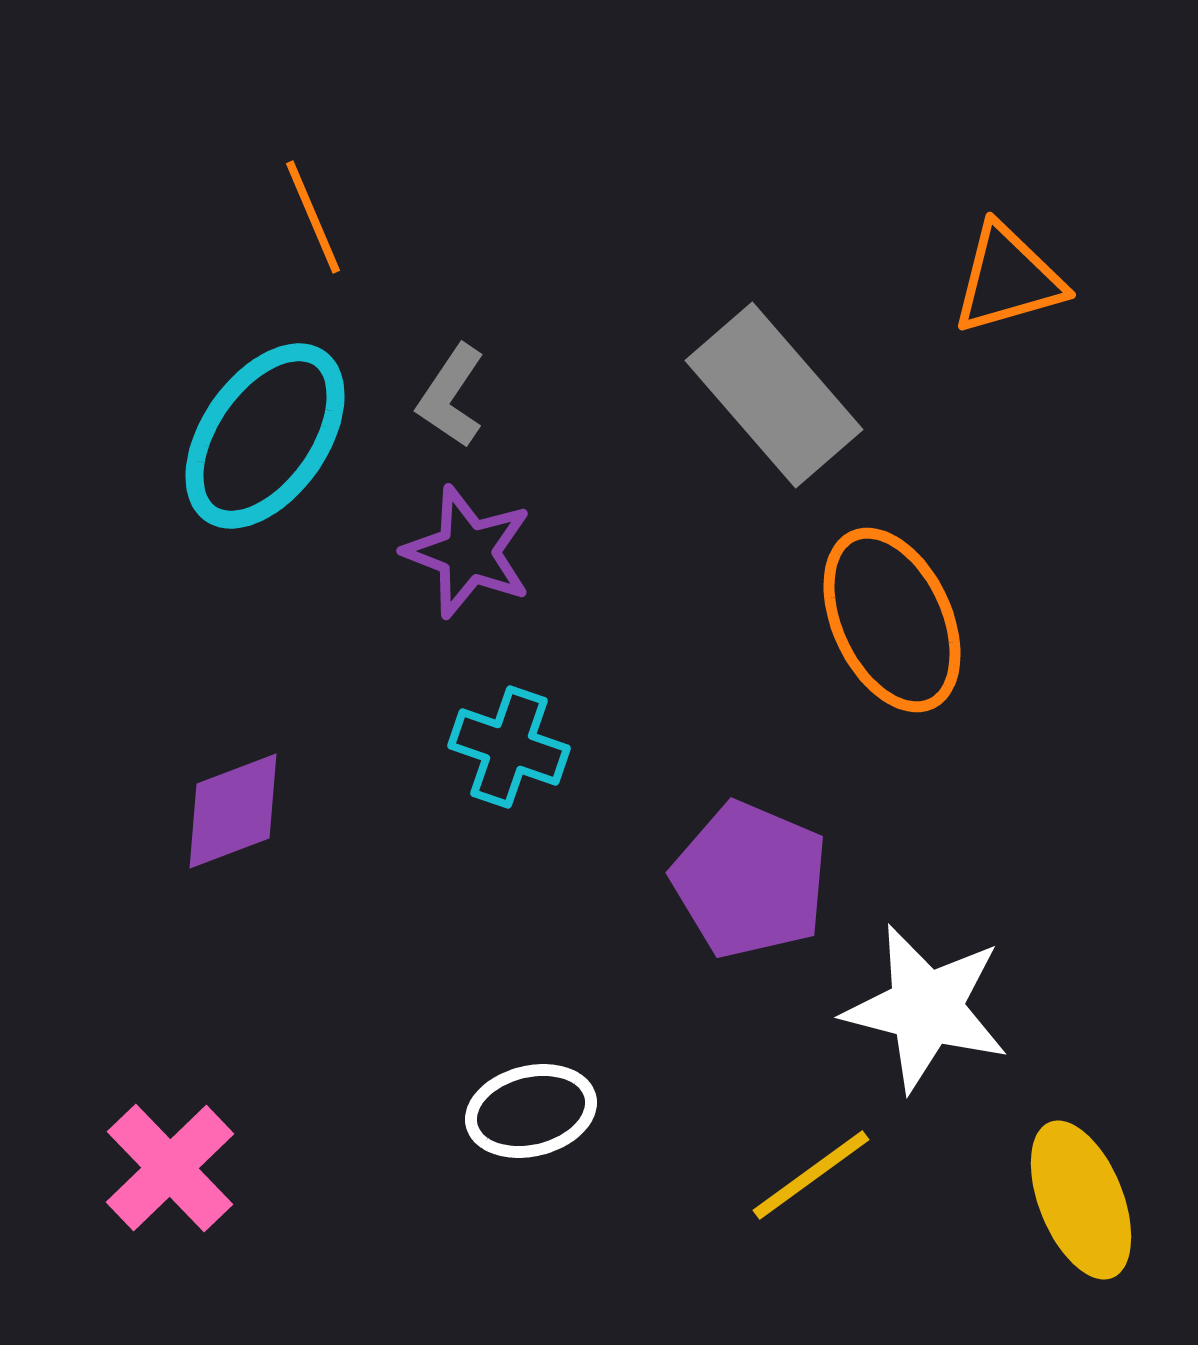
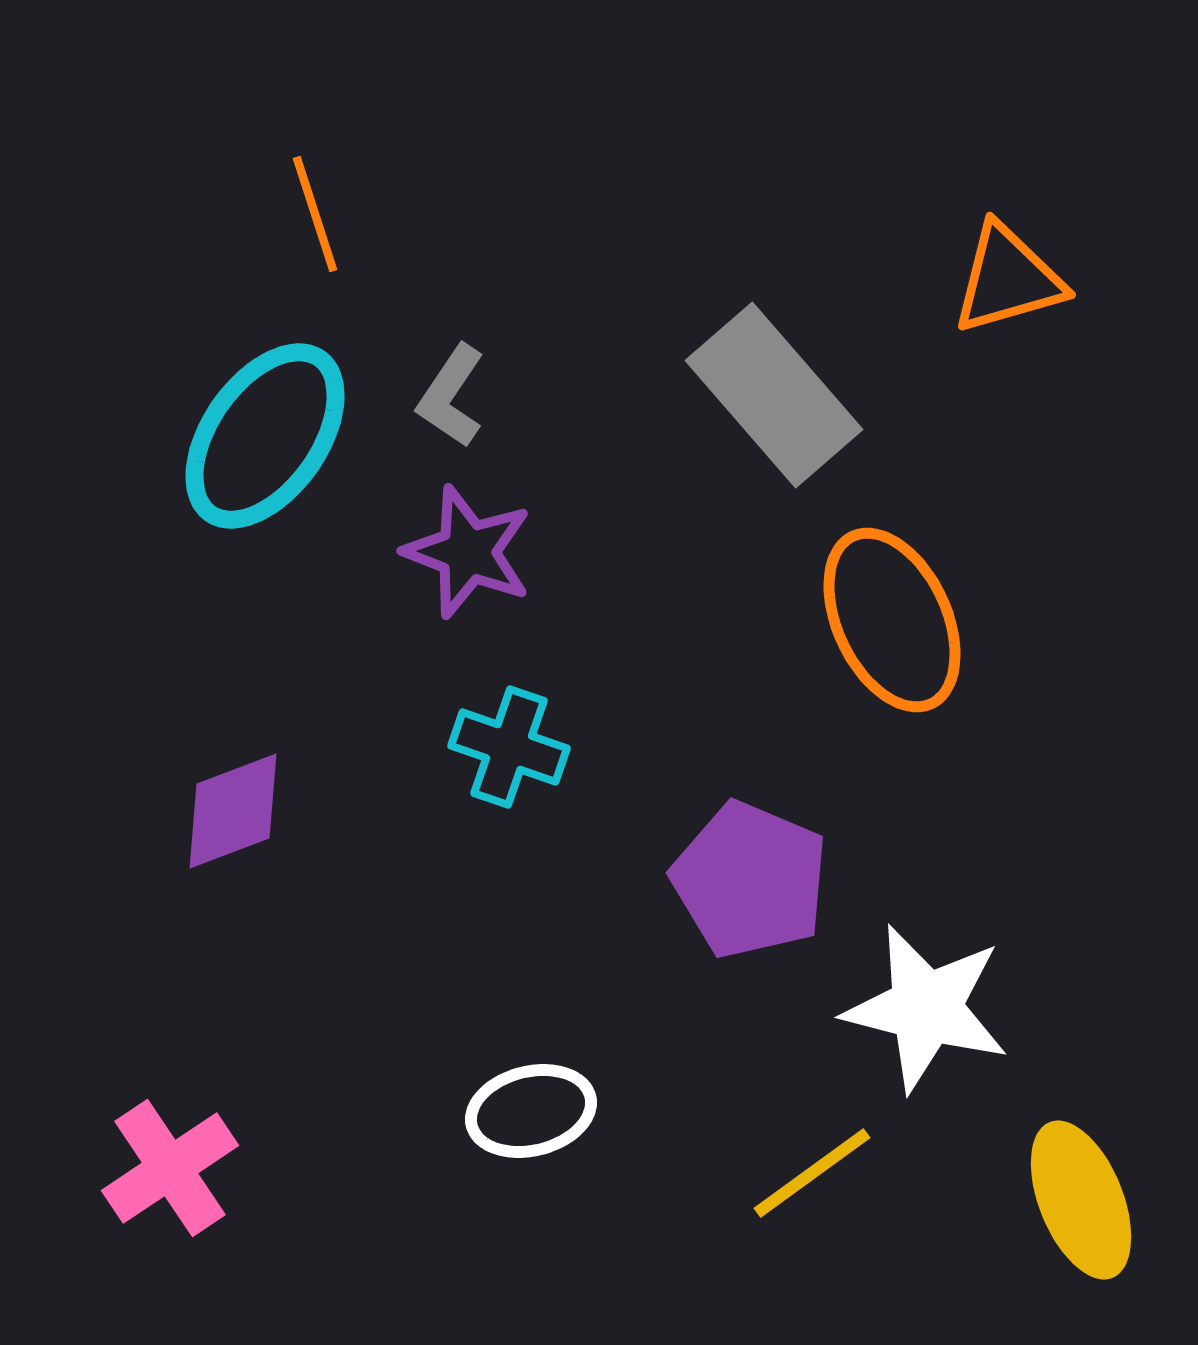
orange line: moved 2 px right, 3 px up; rotated 5 degrees clockwise
pink cross: rotated 10 degrees clockwise
yellow line: moved 1 px right, 2 px up
